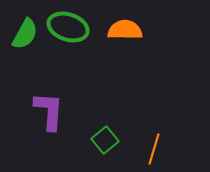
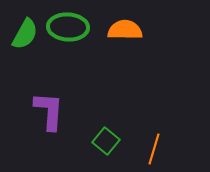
green ellipse: rotated 15 degrees counterclockwise
green square: moved 1 px right, 1 px down; rotated 12 degrees counterclockwise
